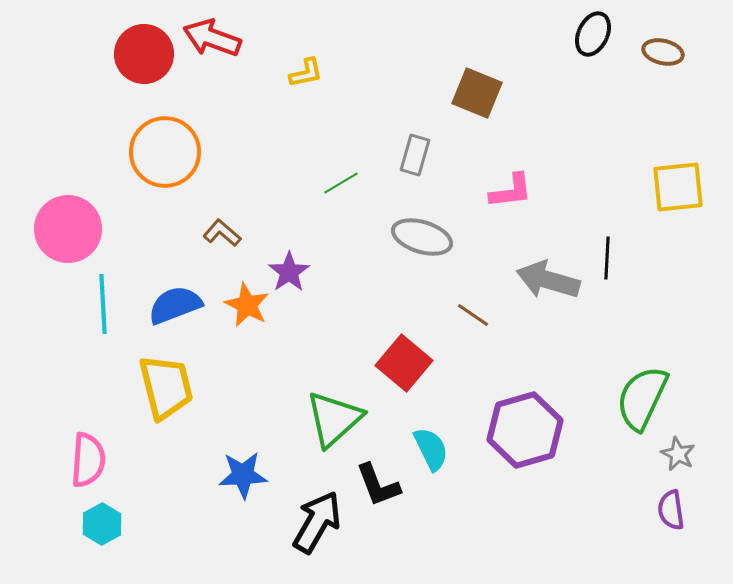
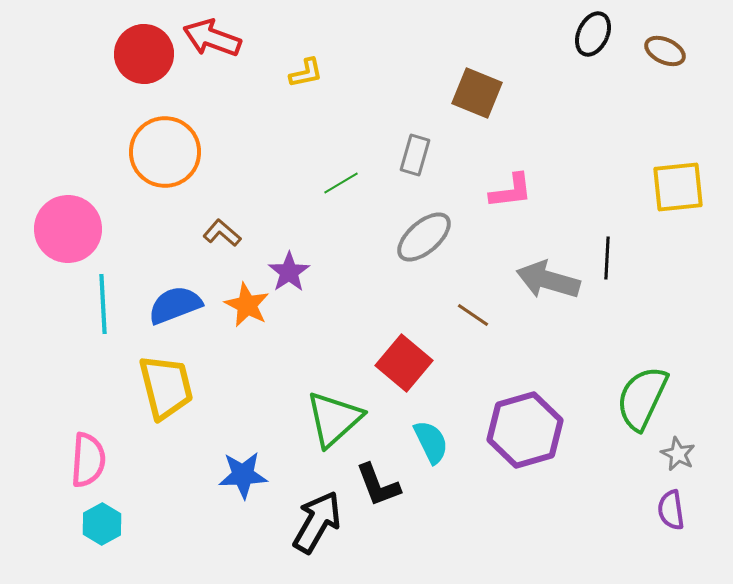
brown ellipse: moved 2 px right, 1 px up; rotated 12 degrees clockwise
gray ellipse: moved 2 px right; rotated 58 degrees counterclockwise
cyan semicircle: moved 7 px up
